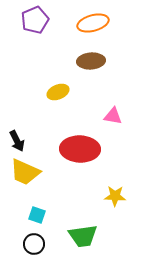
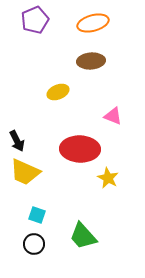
pink triangle: rotated 12 degrees clockwise
yellow star: moved 7 px left, 18 px up; rotated 25 degrees clockwise
green trapezoid: rotated 56 degrees clockwise
